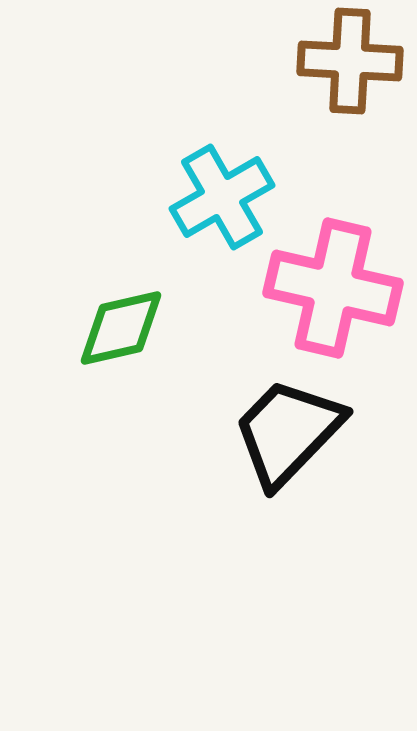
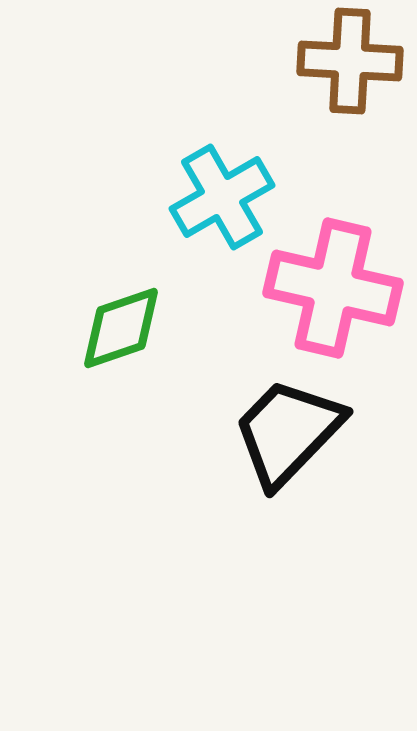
green diamond: rotated 6 degrees counterclockwise
